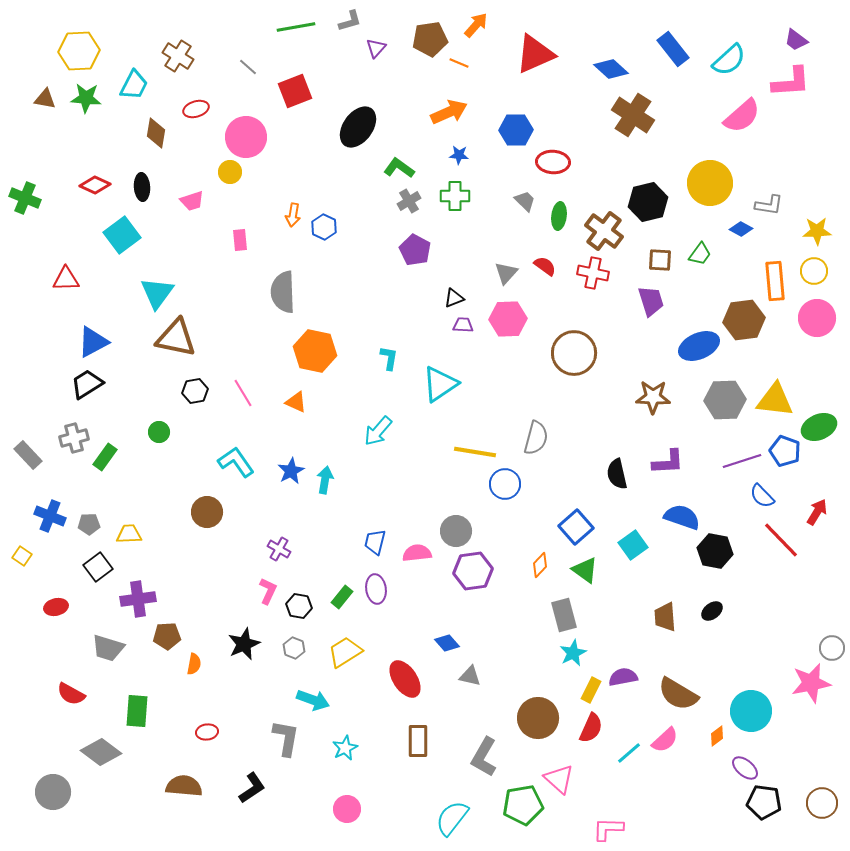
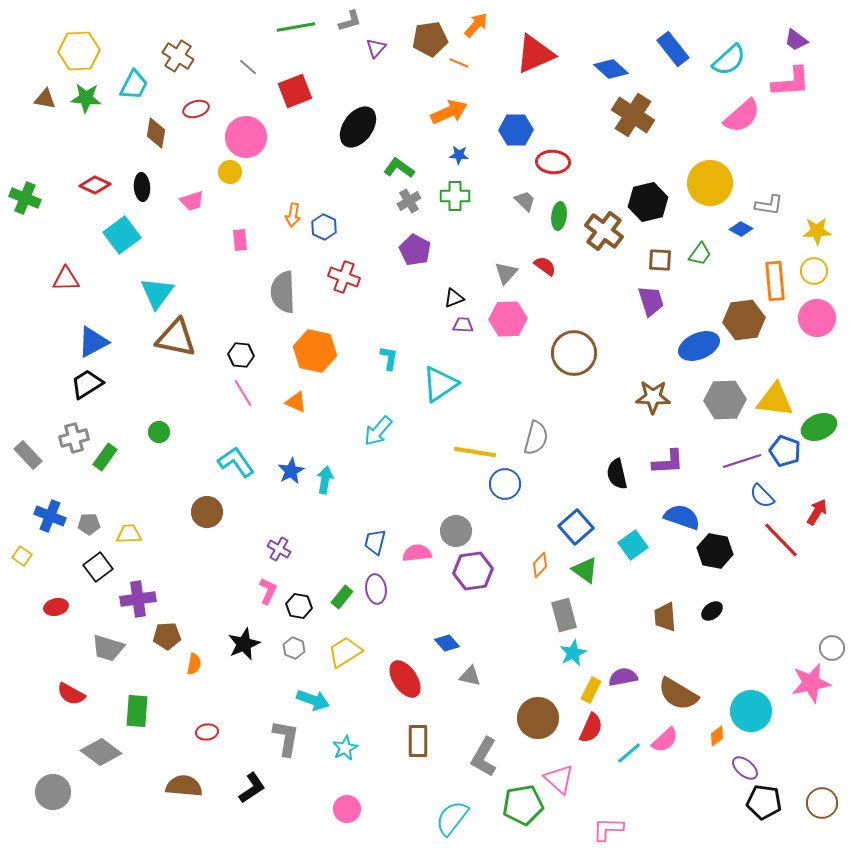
red cross at (593, 273): moved 249 px left, 4 px down; rotated 8 degrees clockwise
black hexagon at (195, 391): moved 46 px right, 36 px up; rotated 15 degrees clockwise
